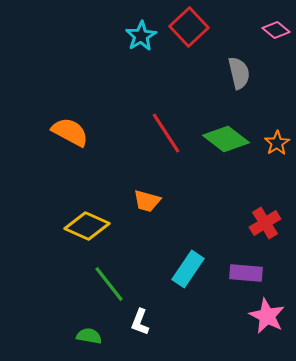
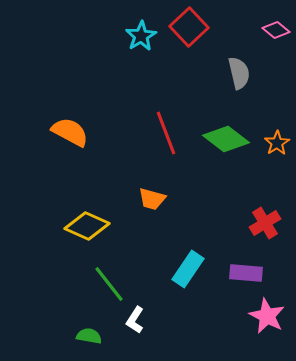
red line: rotated 12 degrees clockwise
orange trapezoid: moved 5 px right, 2 px up
white L-shape: moved 5 px left, 2 px up; rotated 12 degrees clockwise
